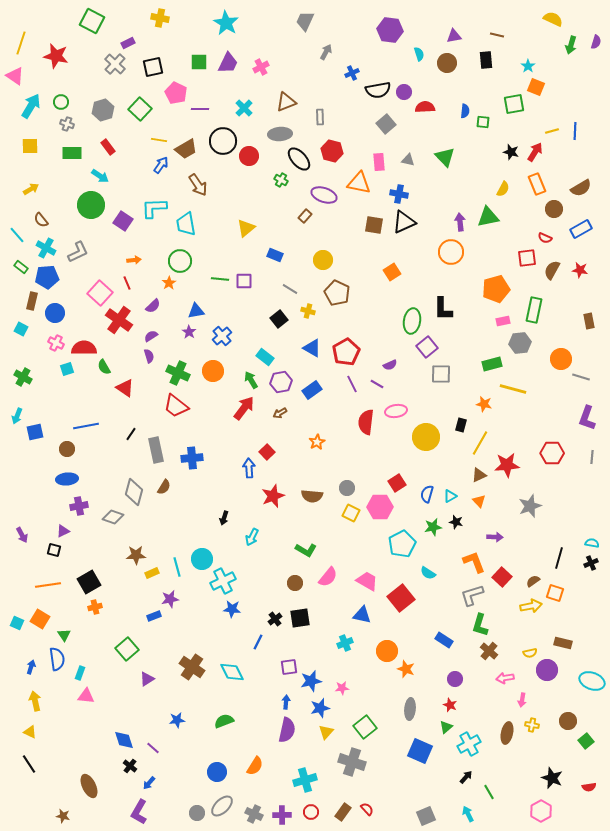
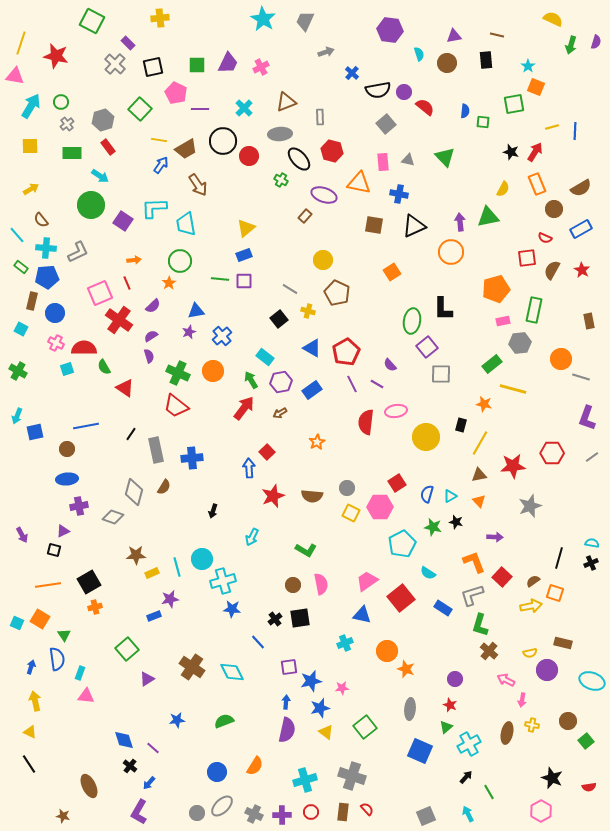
yellow cross at (160, 18): rotated 18 degrees counterclockwise
cyan star at (226, 23): moved 37 px right, 4 px up
purple rectangle at (128, 43): rotated 72 degrees clockwise
gray arrow at (326, 52): rotated 42 degrees clockwise
green square at (199, 62): moved 2 px left, 3 px down
blue cross at (352, 73): rotated 24 degrees counterclockwise
pink triangle at (15, 76): rotated 24 degrees counterclockwise
red semicircle at (425, 107): rotated 42 degrees clockwise
gray hexagon at (103, 110): moved 10 px down
gray cross at (67, 124): rotated 32 degrees clockwise
yellow line at (552, 131): moved 4 px up
pink rectangle at (379, 162): moved 4 px right
black triangle at (404, 222): moved 10 px right, 4 px down
cyan cross at (46, 248): rotated 24 degrees counterclockwise
blue rectangle at (275, 255): moved 31 px left; rotated 42 degrees counterclockwise
red star at (580, 270): moved 2 px right; rotated 21 degrees clockwise
pink square at (100, 293): rotated 25 degrees clockwise
purple star at (189, 332): rotated 16 degrees clockwise
green rectangle at (492, 364): rotated 24 degrees counterclockwise
purple semicircle at (390, 365): rotated 72 degrees clockwise
green cross at (23, 377): moved 5 px left, 6 px up
gray line at (592, 457): rotated 48 degrees clockwise
red star at (507, 465): moved 6 px right, 1 px down
brown triangle at (479, 475): rotated 14 degrees clockwise
black arrow at (224, 518): moved 11 px left, 7 px up
green star at (433, 527): rotated 24 degrees clockwise
pink semicircle at (328, 577): moved 7 px left, 7 px down; rotated 50 degrees counterclockwise
cyan cross at (223, 581): rotated 10 degrees clockwise
pink trapezoid at (367, 581): rotated 65 degrees counterclockwise
brown circle at (295, 583): moved 2 px left, 2 px down
blue rectangle at (444, 640): moved 1 px left, 32 px up
blue line at (258, 642): rotated 70 degrees counterclockwise
pink arrow at (505, 678): moved 1 px right, 2 px down; rotated 36 degrees clockwise
yellow triangle at (326, 732): rotated 35 degrees counterclockwise
gray cross at (352, 762): moved 14 px down
brown rectangle at (343, 812): rotated 30 degrees counterclockwise
